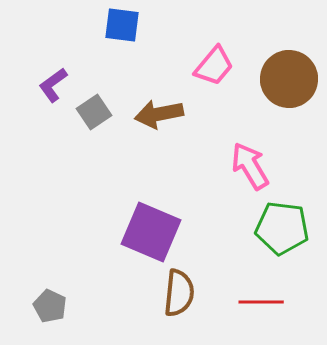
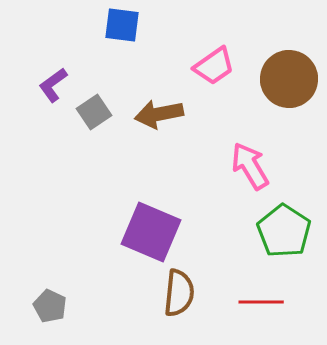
pink trapezoid: rotated 15 degrees clockwise
green pentagon: moved 2 px right, 3 px down; rotated 26 degrees clockwise
